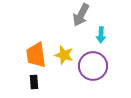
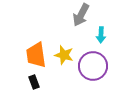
black rectangle: rotated 16 degrees counterclockwise
